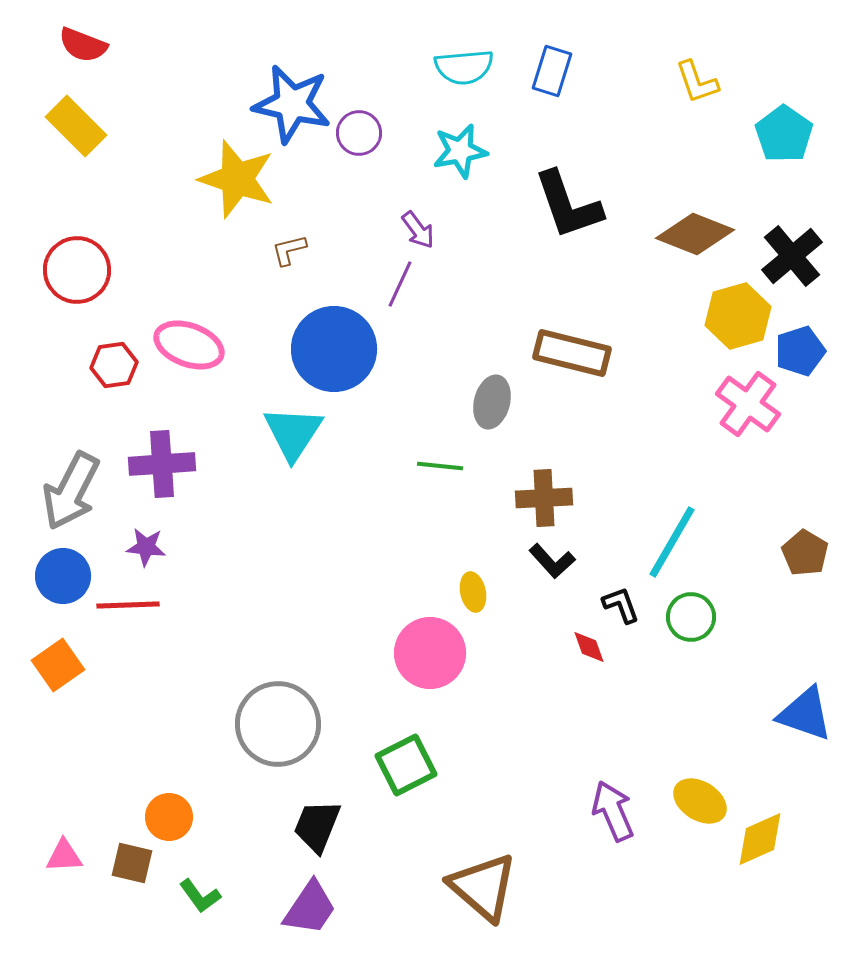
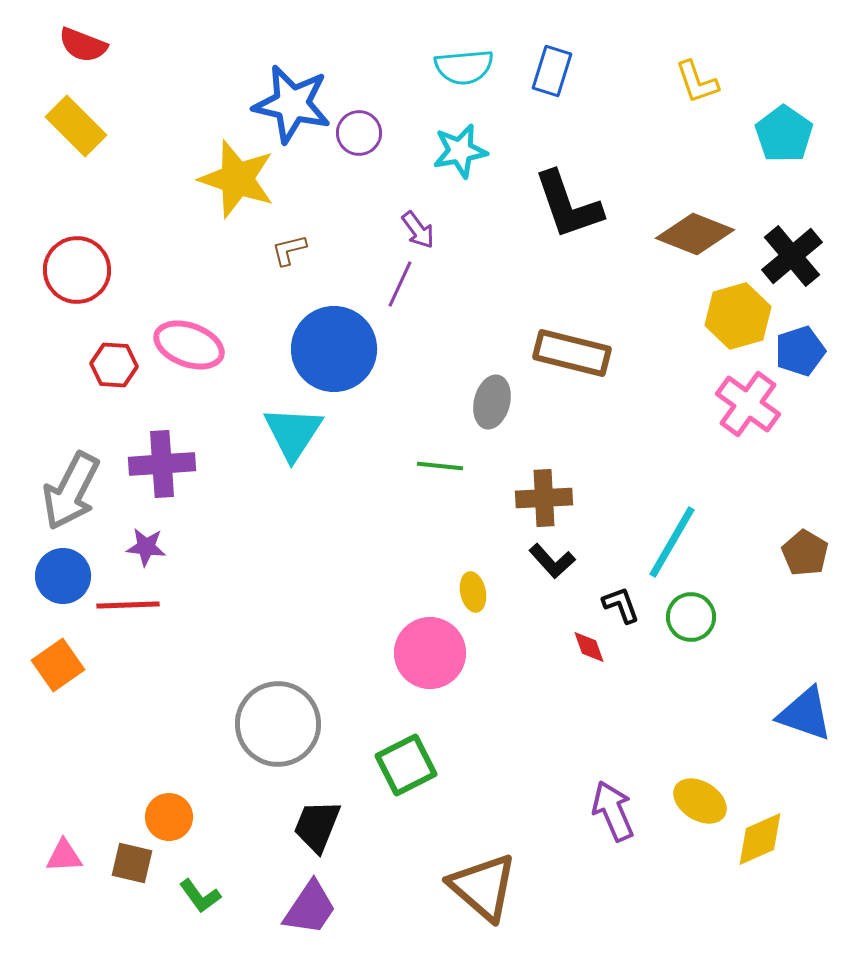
red hexagon at (114, 365): rotated 12 degrees clockwise
